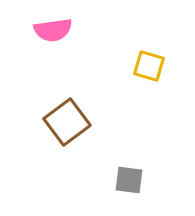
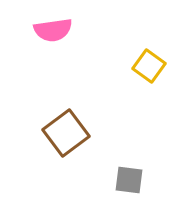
yellow square: rotated 20 degrees clockwise
brown square: moved 1 px left, 11 px down
